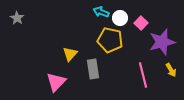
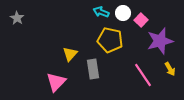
white circle: moved 3 px right, 5 px up
pink square: moved 3 px up
purple star: moved 2 px left, 1 px up
yellow arrow: moved 1 px left, 1 px up
pink line: rotated 20 degrees counterclockwise
